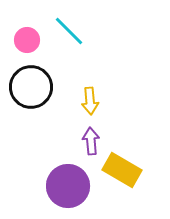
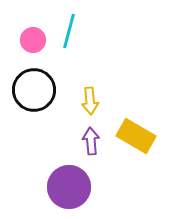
cyan line: rotated 60 degrees clockwise
pink circle: moved 6 px right
black circle: moved 3 px right, 3 px down
yellow rectangle: moved 14 px right, 34 px up
purple circle: moved 1 px right, 1 px down
